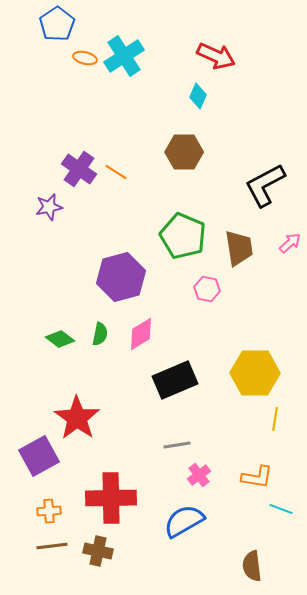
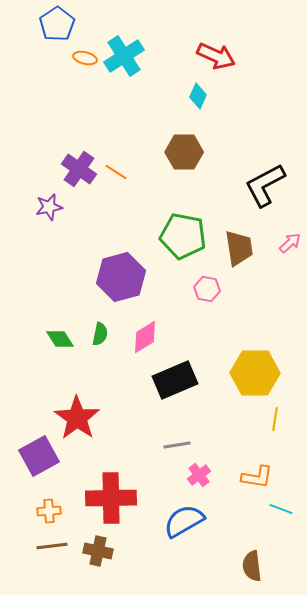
green pentagon: rotated 12 degrees counterclockwise
pink diamond: moved 4 px right, 3 px down
green diamond: rotated 20 degrees clockwise
